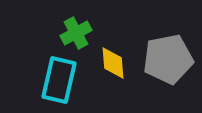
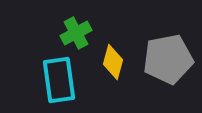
yellow diamond: moved 1 px up; rotated 20 degrees clockwise
cyan rectangle: rotated 21 degrees counterclockwise
